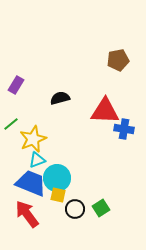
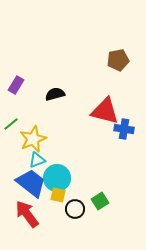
black semicircle: moved 5 px left, 4 px up
red triangle: rotated 12 degrees clockwise
blue trapezoid: rotated 16 degrees clockwise
green square: moved 1 px left, 7 px up
